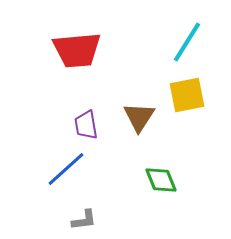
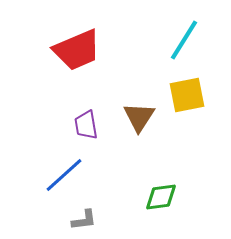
cyan line: moved 3 px left, 2 px up
red trapezoid: rotated 18 degrees counterclockwise
blue line: moved 2 px left, 6 px down
green diamond: moved 17 px down; rotated 76 degrees counterclockwise
